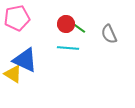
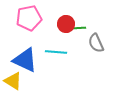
pink pentagon: moved 12 px right
green line: rotated 40 degrees counterclockwise
gray semicircle: moved 13 px left, 9 px down
cyan line: moved 12 px left, 4 px down
yellow triangle: moved 7 px down
